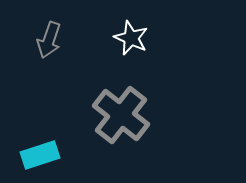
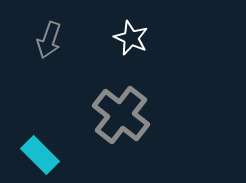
cyan rectangle: rotated 63 degrees clockwise
